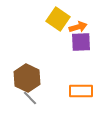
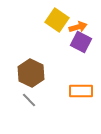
yellow square: moved 1 px left, 1 px down
purple square: rotated 30 degrees clockwise
brown hexagon: moved 4 px right, 5 px up
gray line: moved 1 px left, 2 px down
